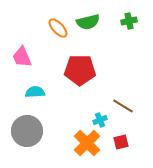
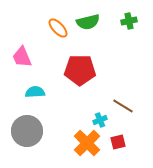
red square: moved 3 px left
